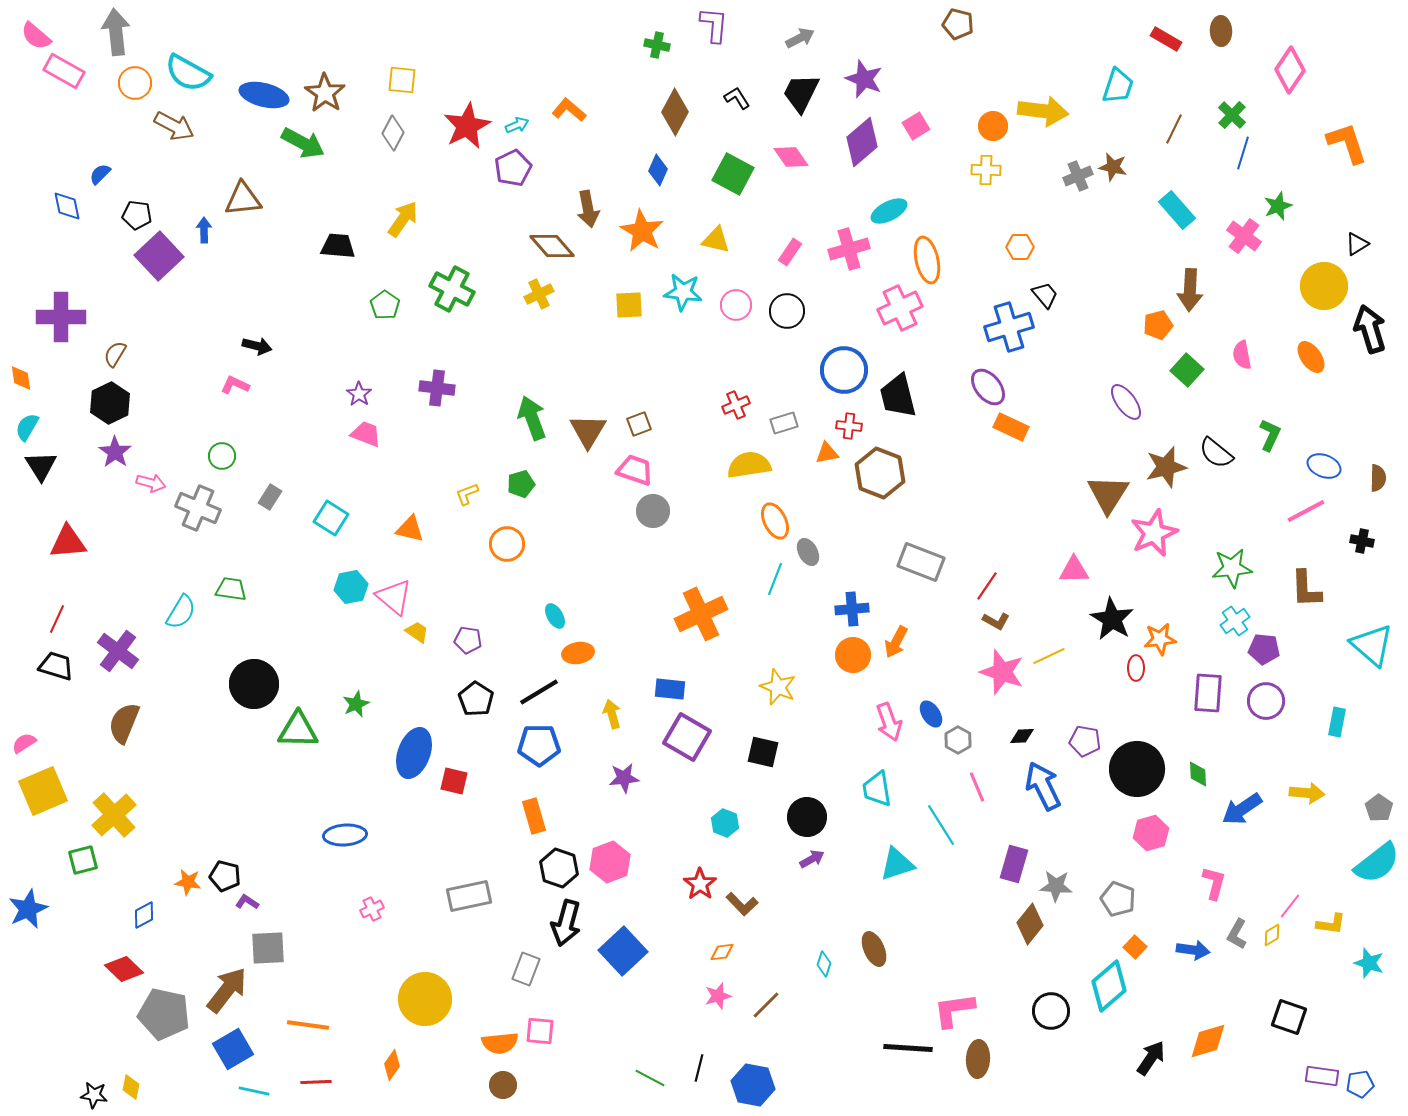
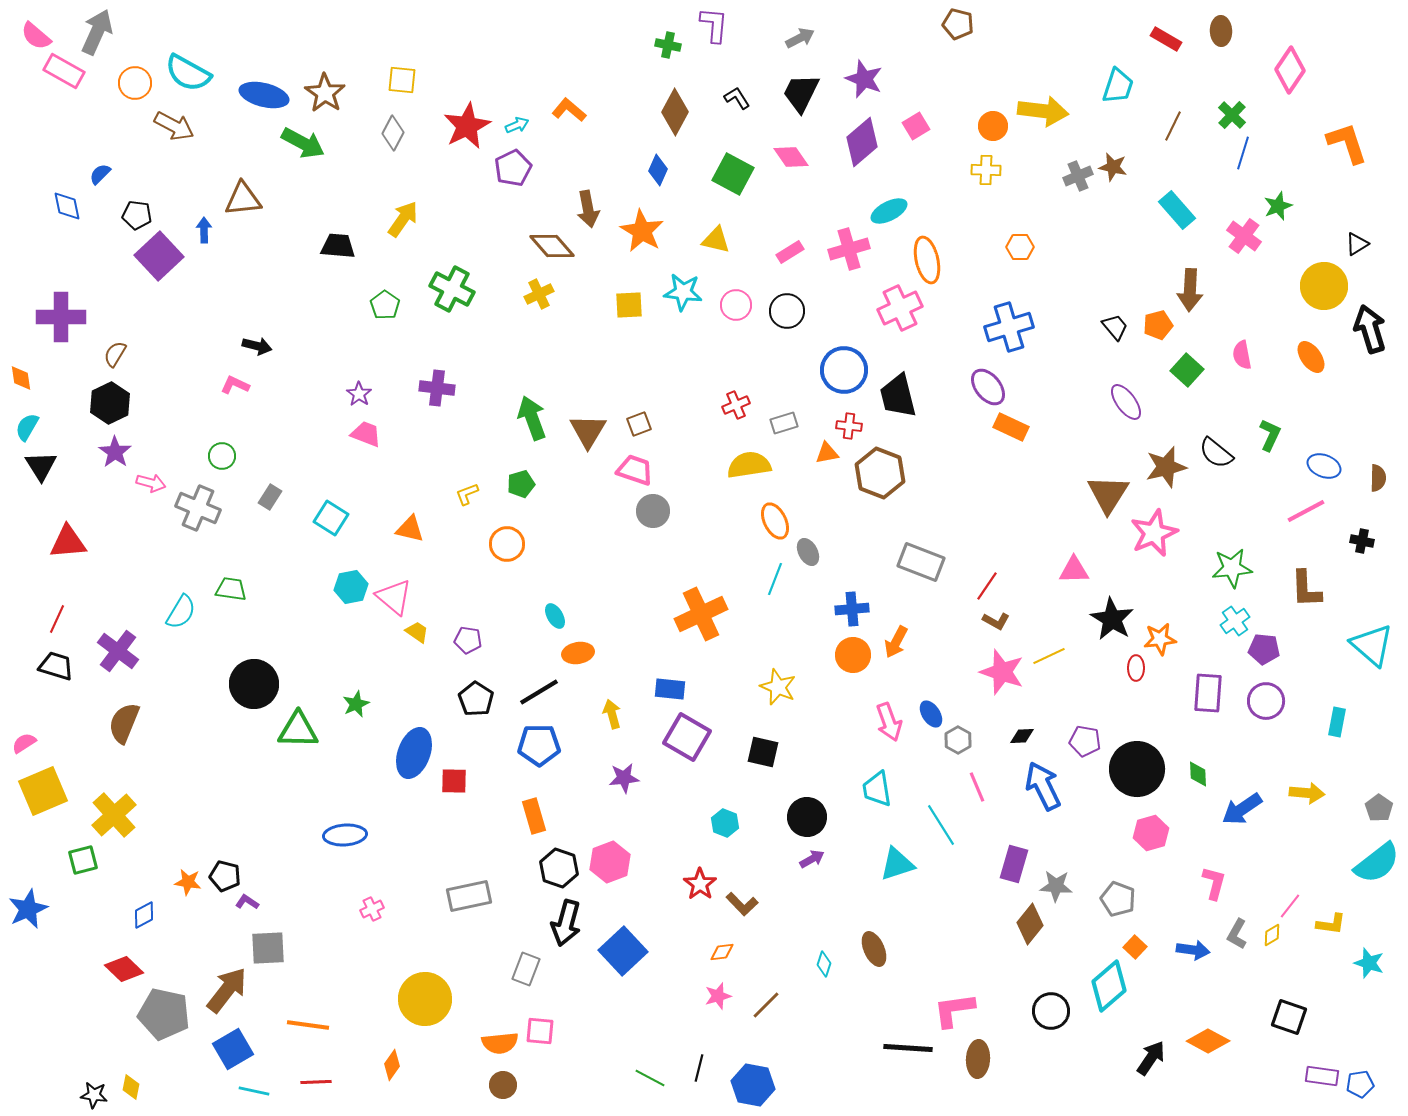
gray arrow at (116, 32): moved 19 px left; rotated 30 degrees clockwise
green cross at (657, 45): moved 11 px right
brown line at (1174, 129): moved 1 px left, 3 px up
pink rectangle at (790, 252): rotated 24 degrees clockwise
black trapezoid at (1045, 295): moved 70 px right, 32 px down
red square at (454, 781): rotated 12 degrees counterclockwise
orange diamond at (1208, 1041): rotated 45 degrees clockwise
